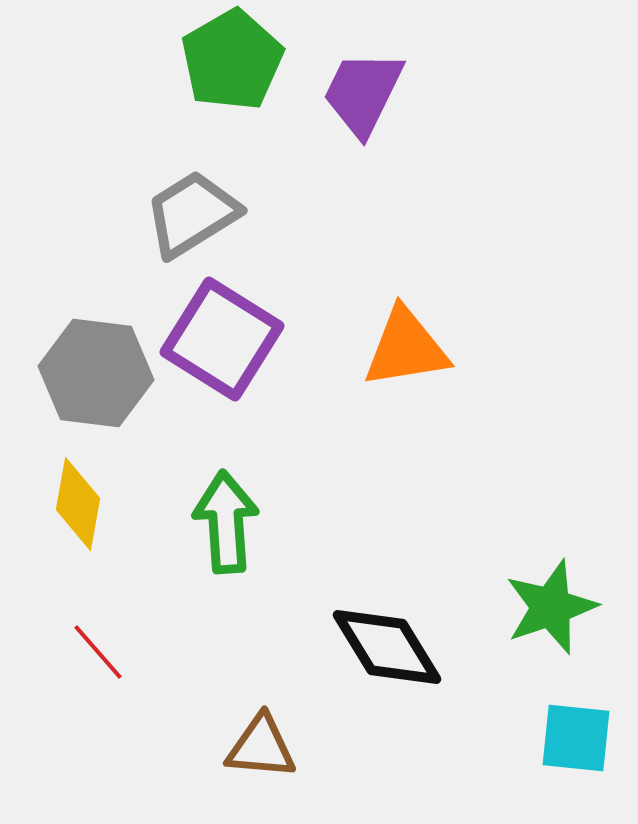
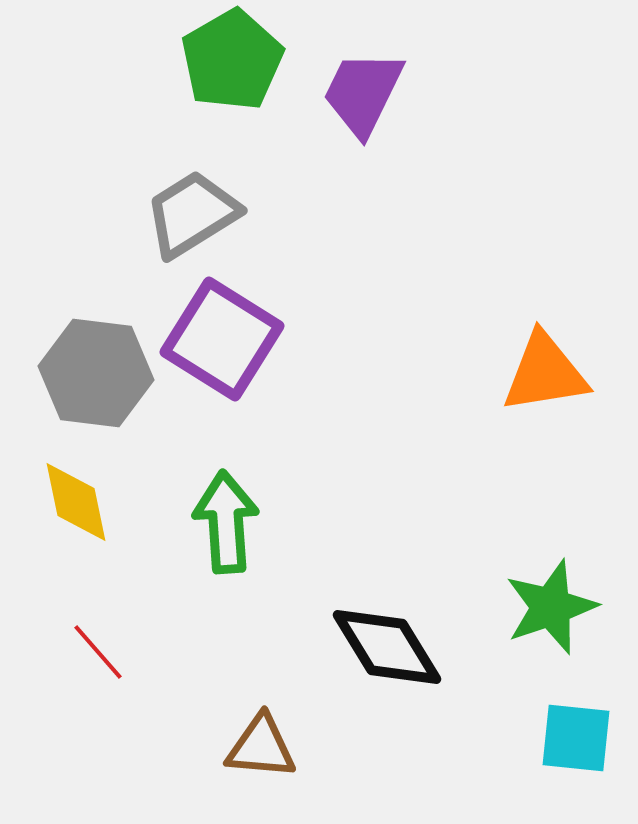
orange triangle: moved 139 px right, 25 px down
yellow diamond: moved 2 px left, 2 px up; rotated 22 degrees counterclockwise
